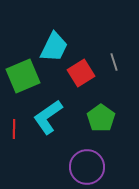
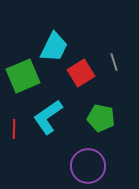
green pentagon: rotated 24 degrees counterclockwise
purple circle: moved 1 px right, 1 px up
